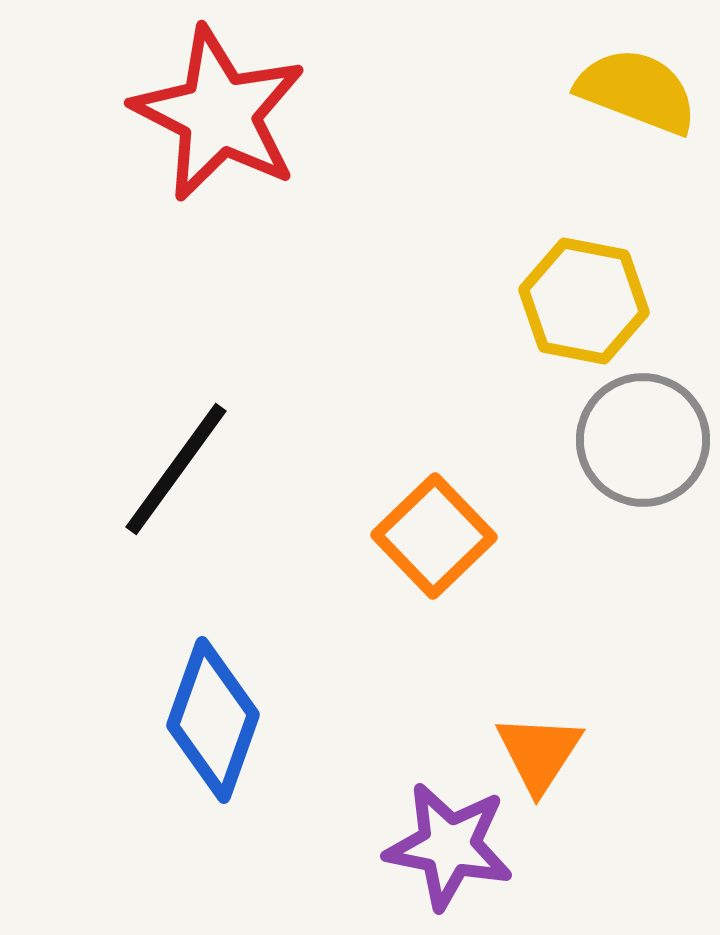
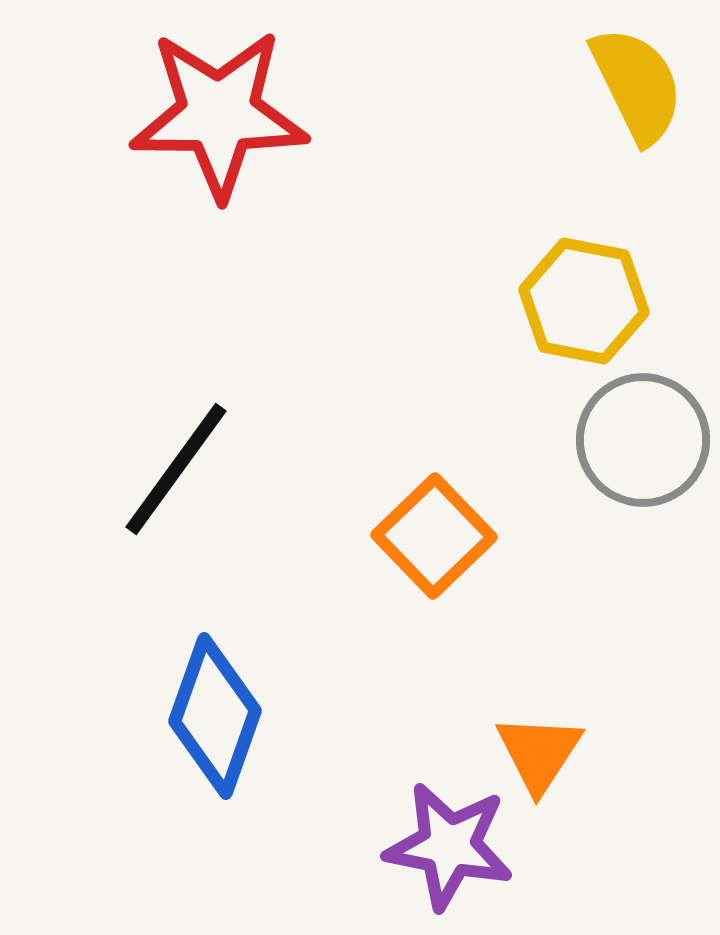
yellow semicircle: moved 6 px up; rotated 43 degrees clockwise
red star: rotated 27 degrees counterclockwise
blue diamond: moved 2 px right, 4 px up
